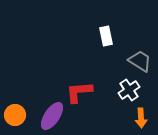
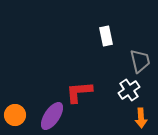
gray trapezoid: rotated 45 degrees clockwise
